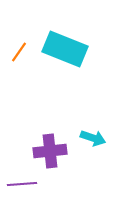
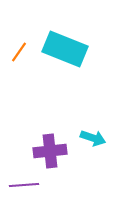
purple line: moved 2 px right, 1 px down
